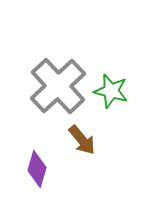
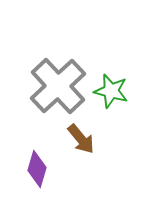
brown arrow: moved 1 px left, 1 px up
